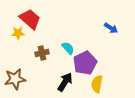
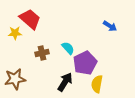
blue arrow: moved 1 px left, 2 px up
yellow star: moved 3 px left
